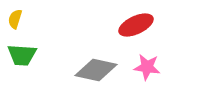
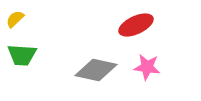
yellow semicircle: rotated 30 degrees clockwise
